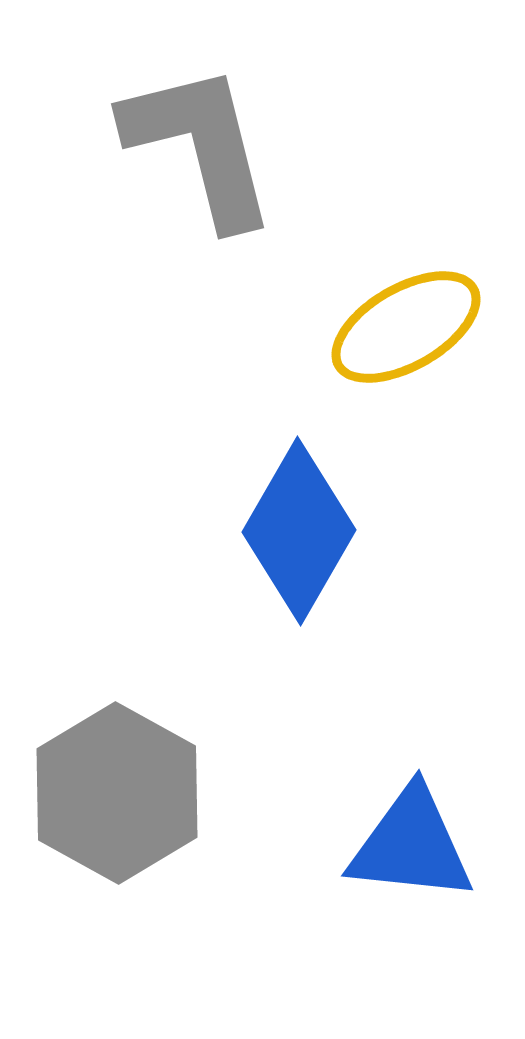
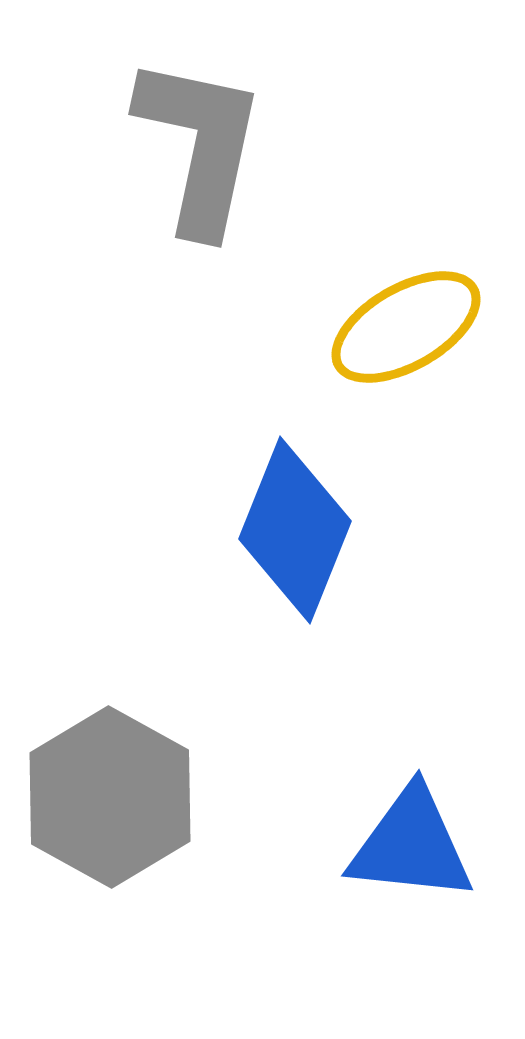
gray L-shape: rotated 26 degrees clockwise
blue diamond: moved 4 px left, 1 px up; rotated 8 degrees counterclockwise
gray hexagon: moved 7 px left, 4 px down
